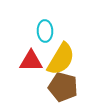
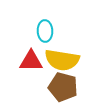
yellow semicircle: moved 1 px right, 1 px down; rotated 68 degrees clockwise
